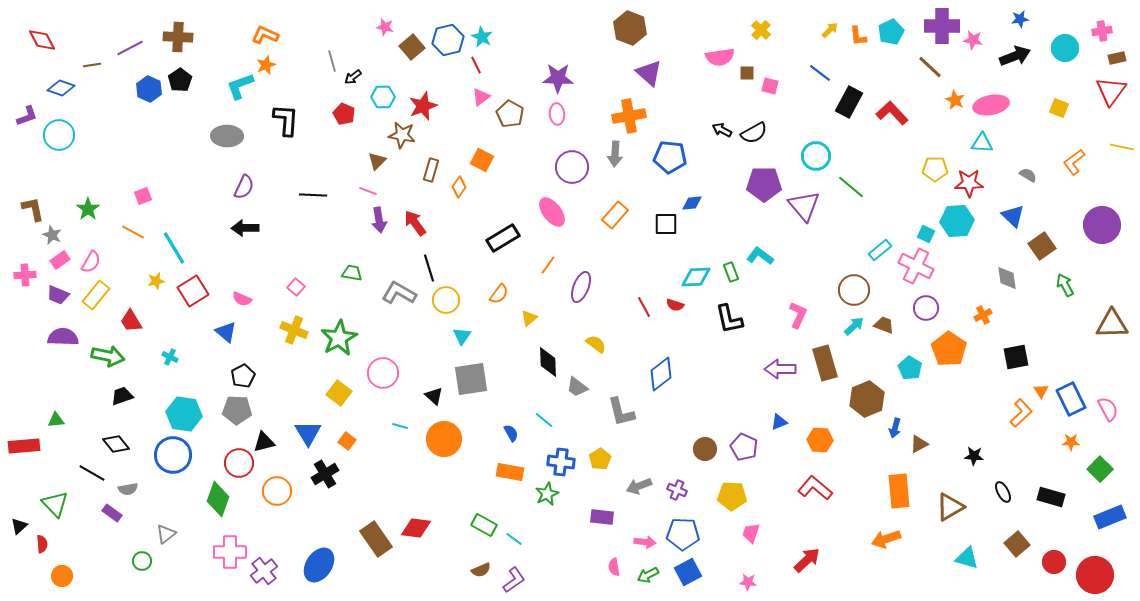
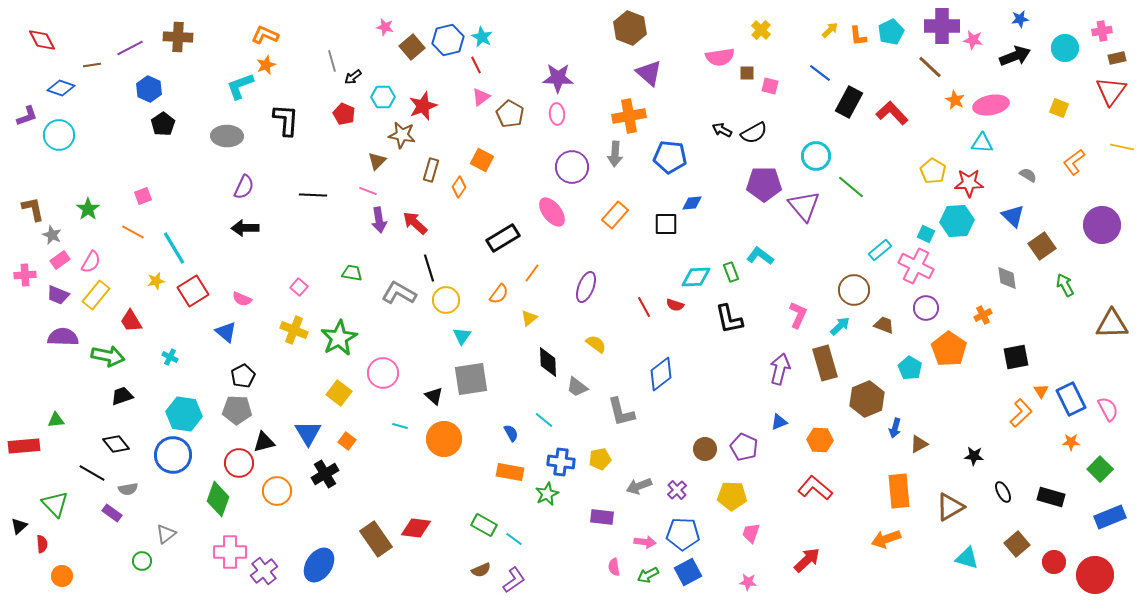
black pentagon at (180, 80): moved 17 px left, 44 px down
yellow pentagon at (935, 169): moved 2 px left, 2 px down; rotated 30 degrees clockwise
red arrow at (415, 223): rotated 12 degrees counterclockwise
orange line at (548, 265): moved 16 px left, 8 px down
pink square at (296, 287): moved 3 px right
purple ellipse at (581, 287): moved 5 px right
cyan arrow at (854, 326): moved 14 px left
purple arrow at (780, 369): rotated 104 degrees clockwise
yellow pentagon at (600, 459): rotated 20 degrees clockwise
purple cross at (677, 490): rotated 24 degrees clockwise
